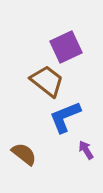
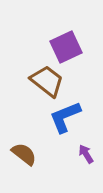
purple arrow: moved 4 px down
